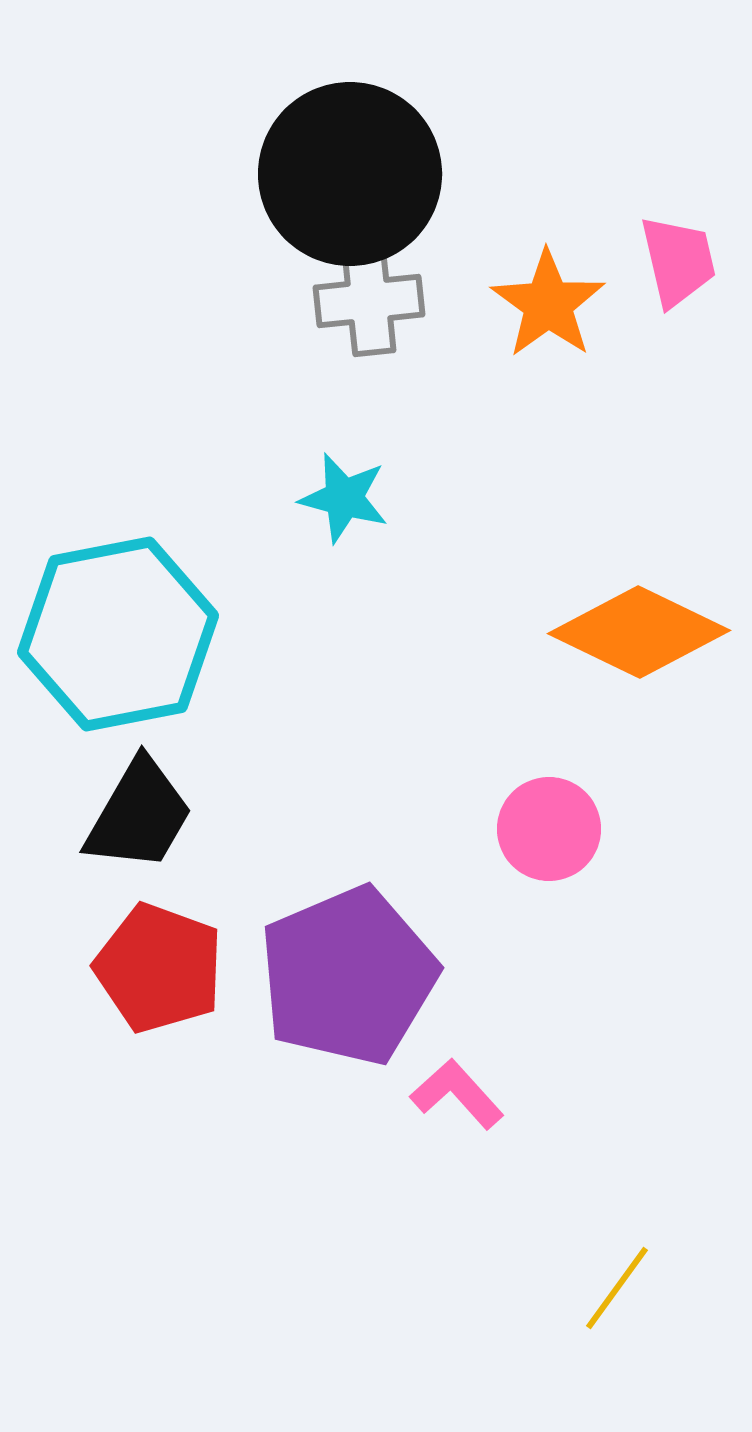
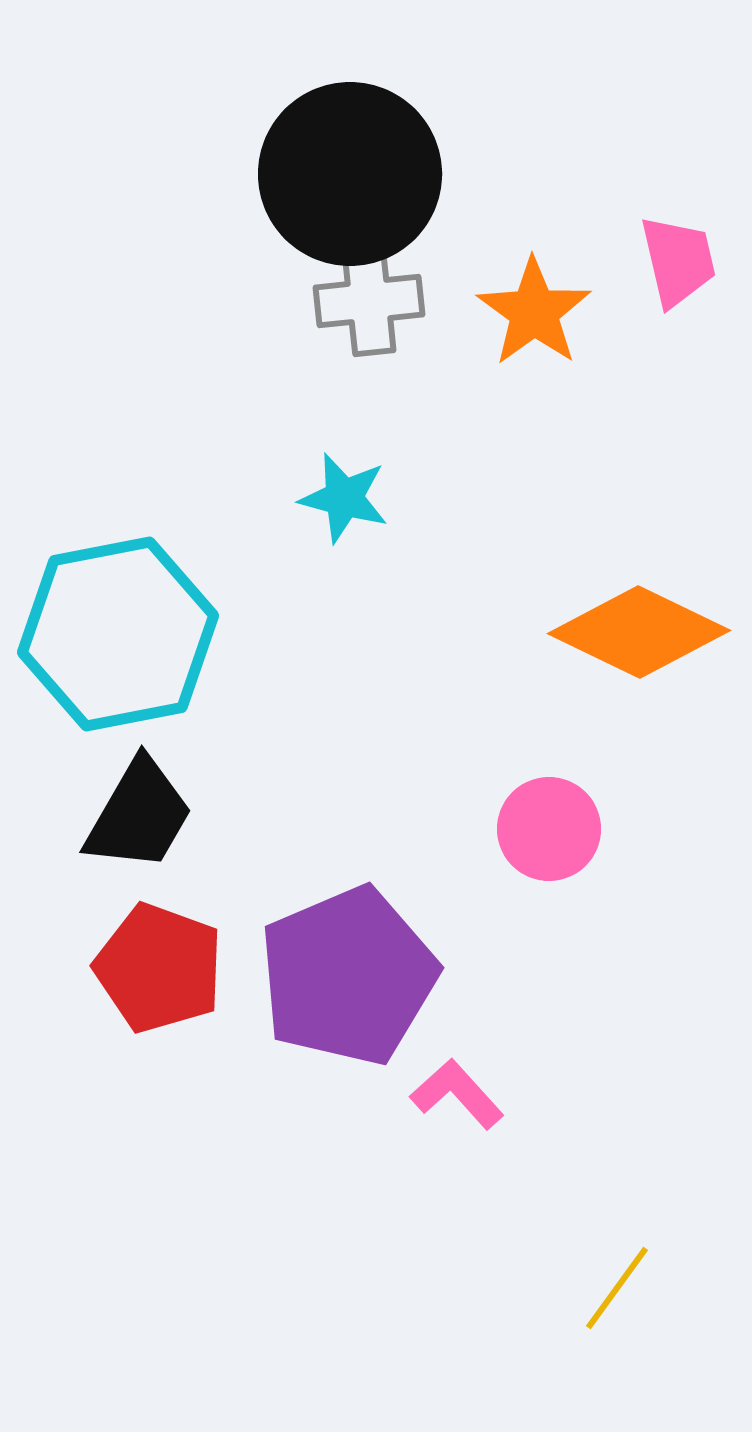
orange star: moved 14 px left, 8 px down
